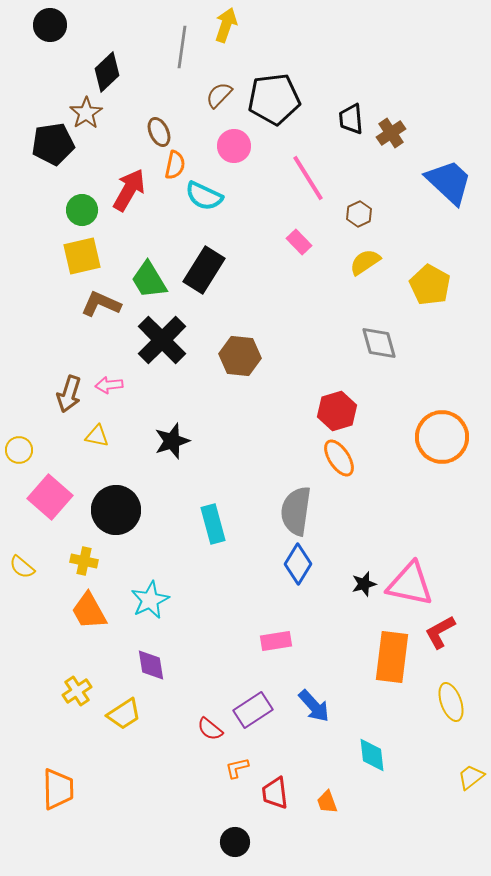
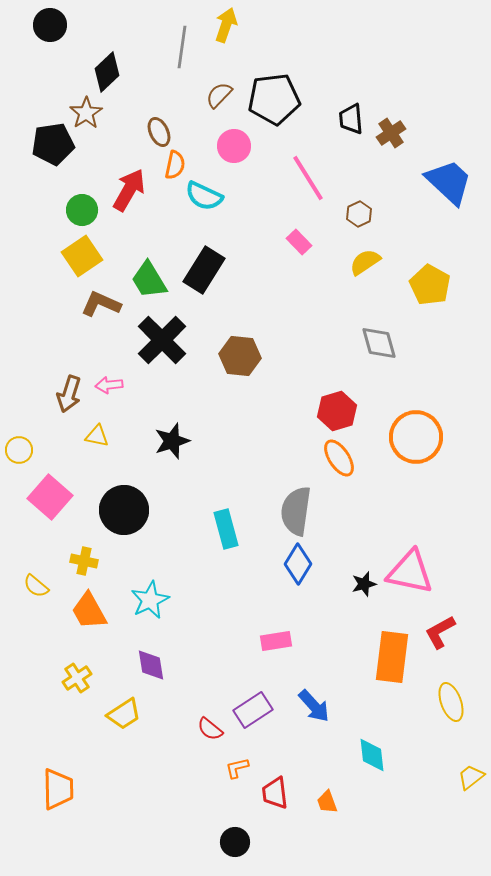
yellow square at (82, 256): rotated 21 degrees counterclockwise
orange circle at (442, 437): moved 26 px left
black circle at (116, 510): moved 8 px right
cyan rectangle at (213, 524): moved 13 px right, 5 px down
yellow semicircle at (22, 567): moved 14 px right, 19 px down
pink triangle at (410, 584): moved 12 px up
yellow cross at (77, 691): moved 13 px up
